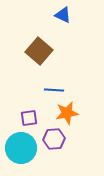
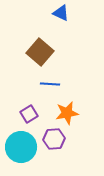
blue triangle: moved 2 px left, 2 px up
brown square: moved 1 px right, 1 px down
blue line: moved 4 px left, 6 px up
purple square: moved 4 px up; rotated 24 degrees counterclockwise
cyan circle: moved 1 px up
